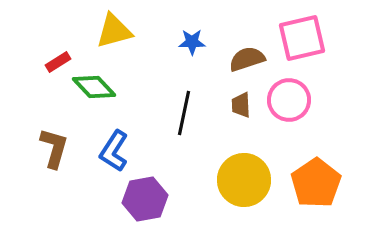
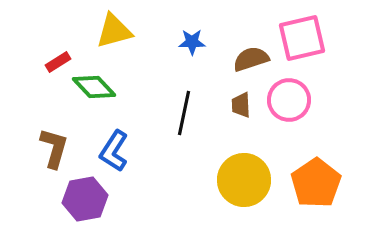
brown semicircle: moved 4 px right
purple hexagon: moved 60 px left
